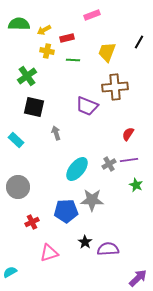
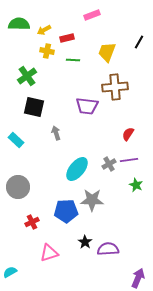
purple trapezoid: rotated 15 degrees counterclockwise
purple arrow: rotated 24 degrees counterclockwise
